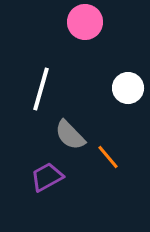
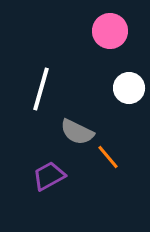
pink circle: moved 25 px right, 9 px down
white circle: moved 1 px right
gray semicircle: moved 7 px right, 3 px up; rotated 20 degrees counterclockwise
purple trapezoid: moved 2 px right, 1 px up
